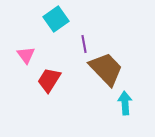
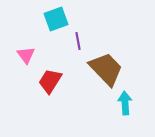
cyan square: rotated 15 degrees clockwise
purple line: moved 6 px left, 3 px up
red trapezoid: moved 1 px right, 1 px down
